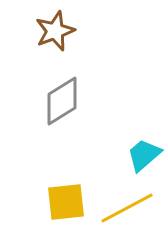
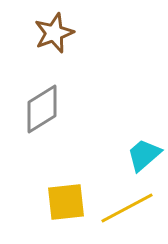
brown star: moved 1 px left, 2 px down
gray diamond: moved 20 px left, 8 px down
